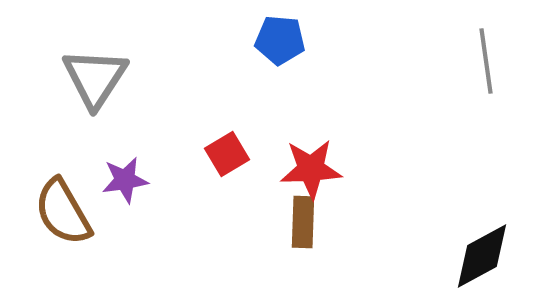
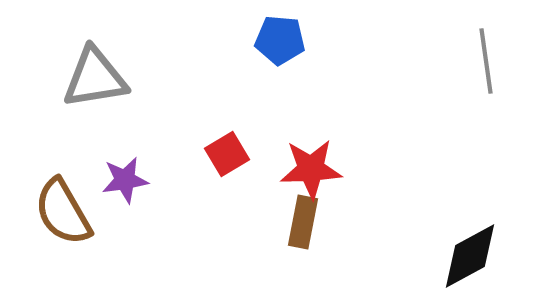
gray triangle: rotated 48 degrees clockwise
brown rectangle: rotated 9 degrees clockwise
black diamond: moved 12 px left
